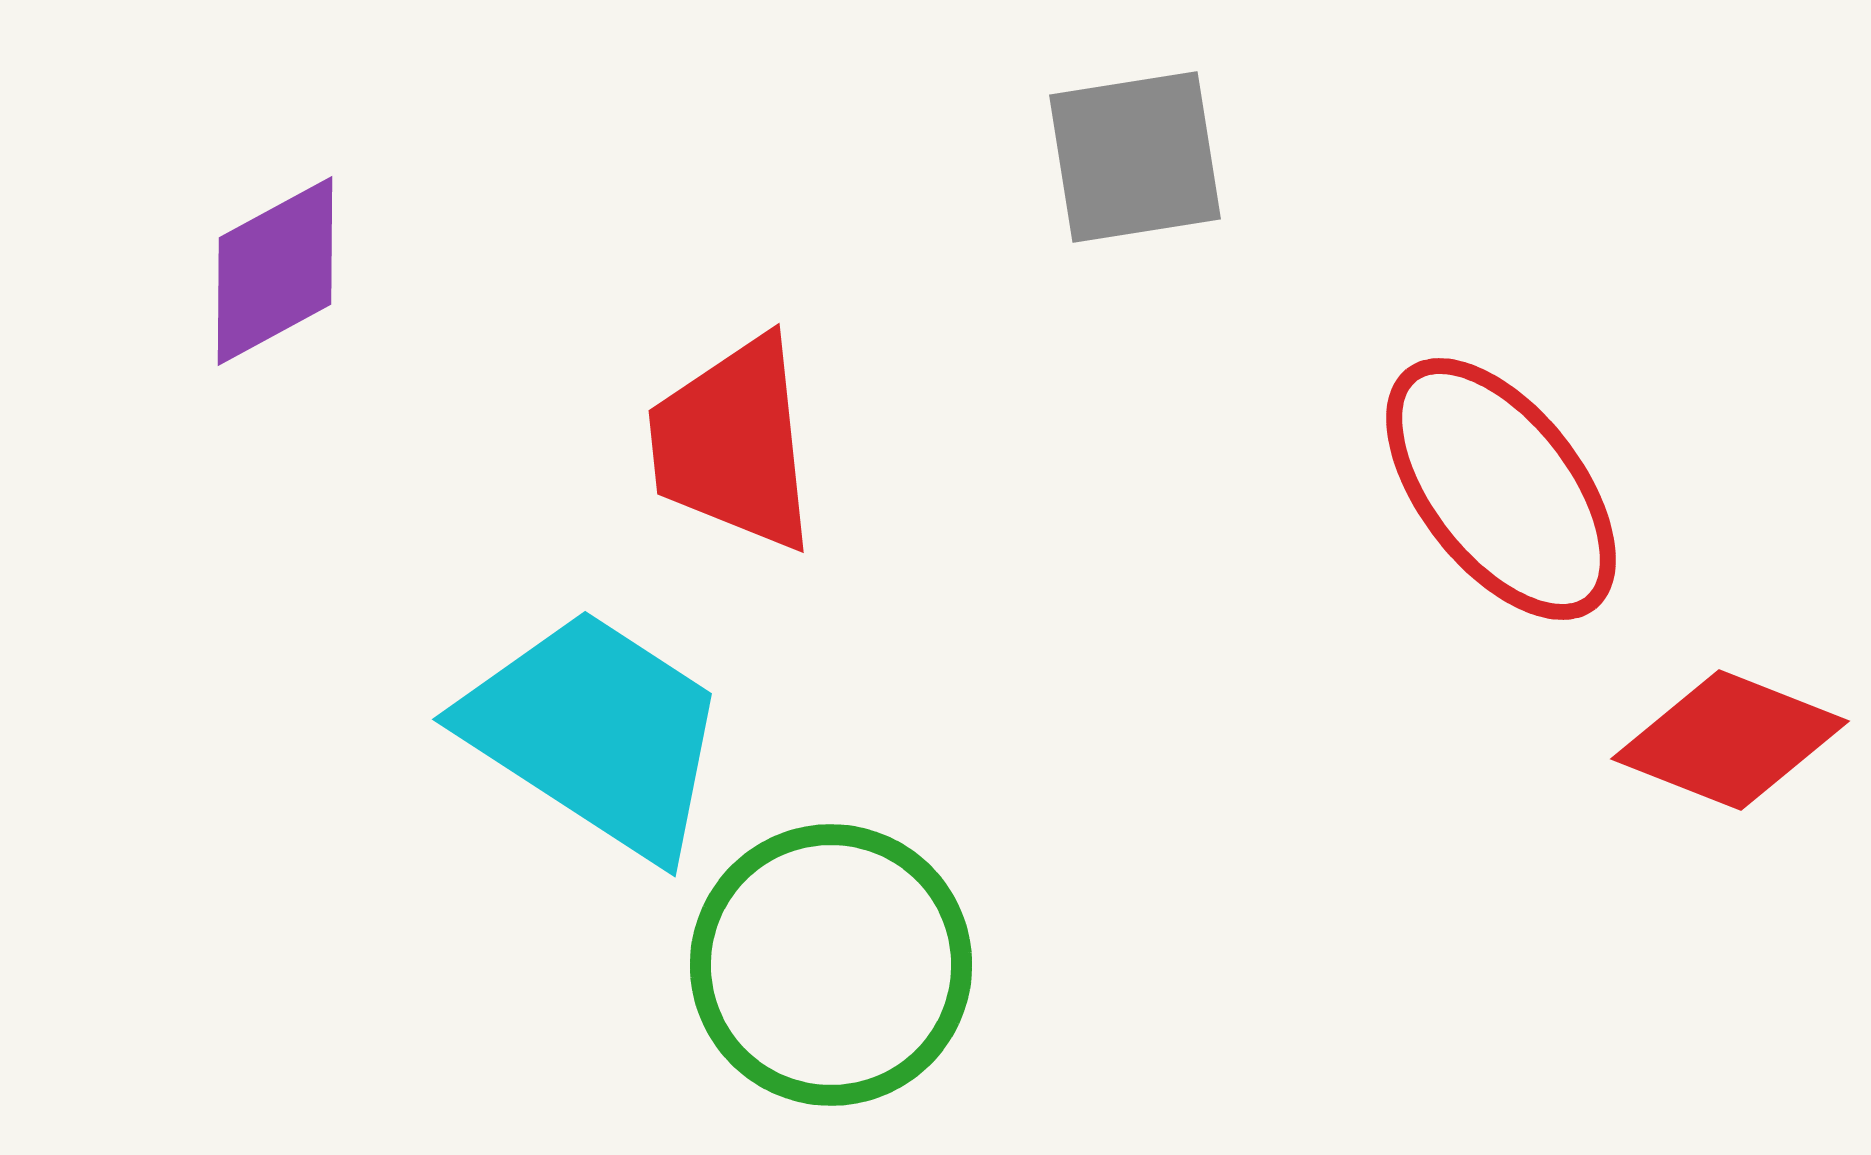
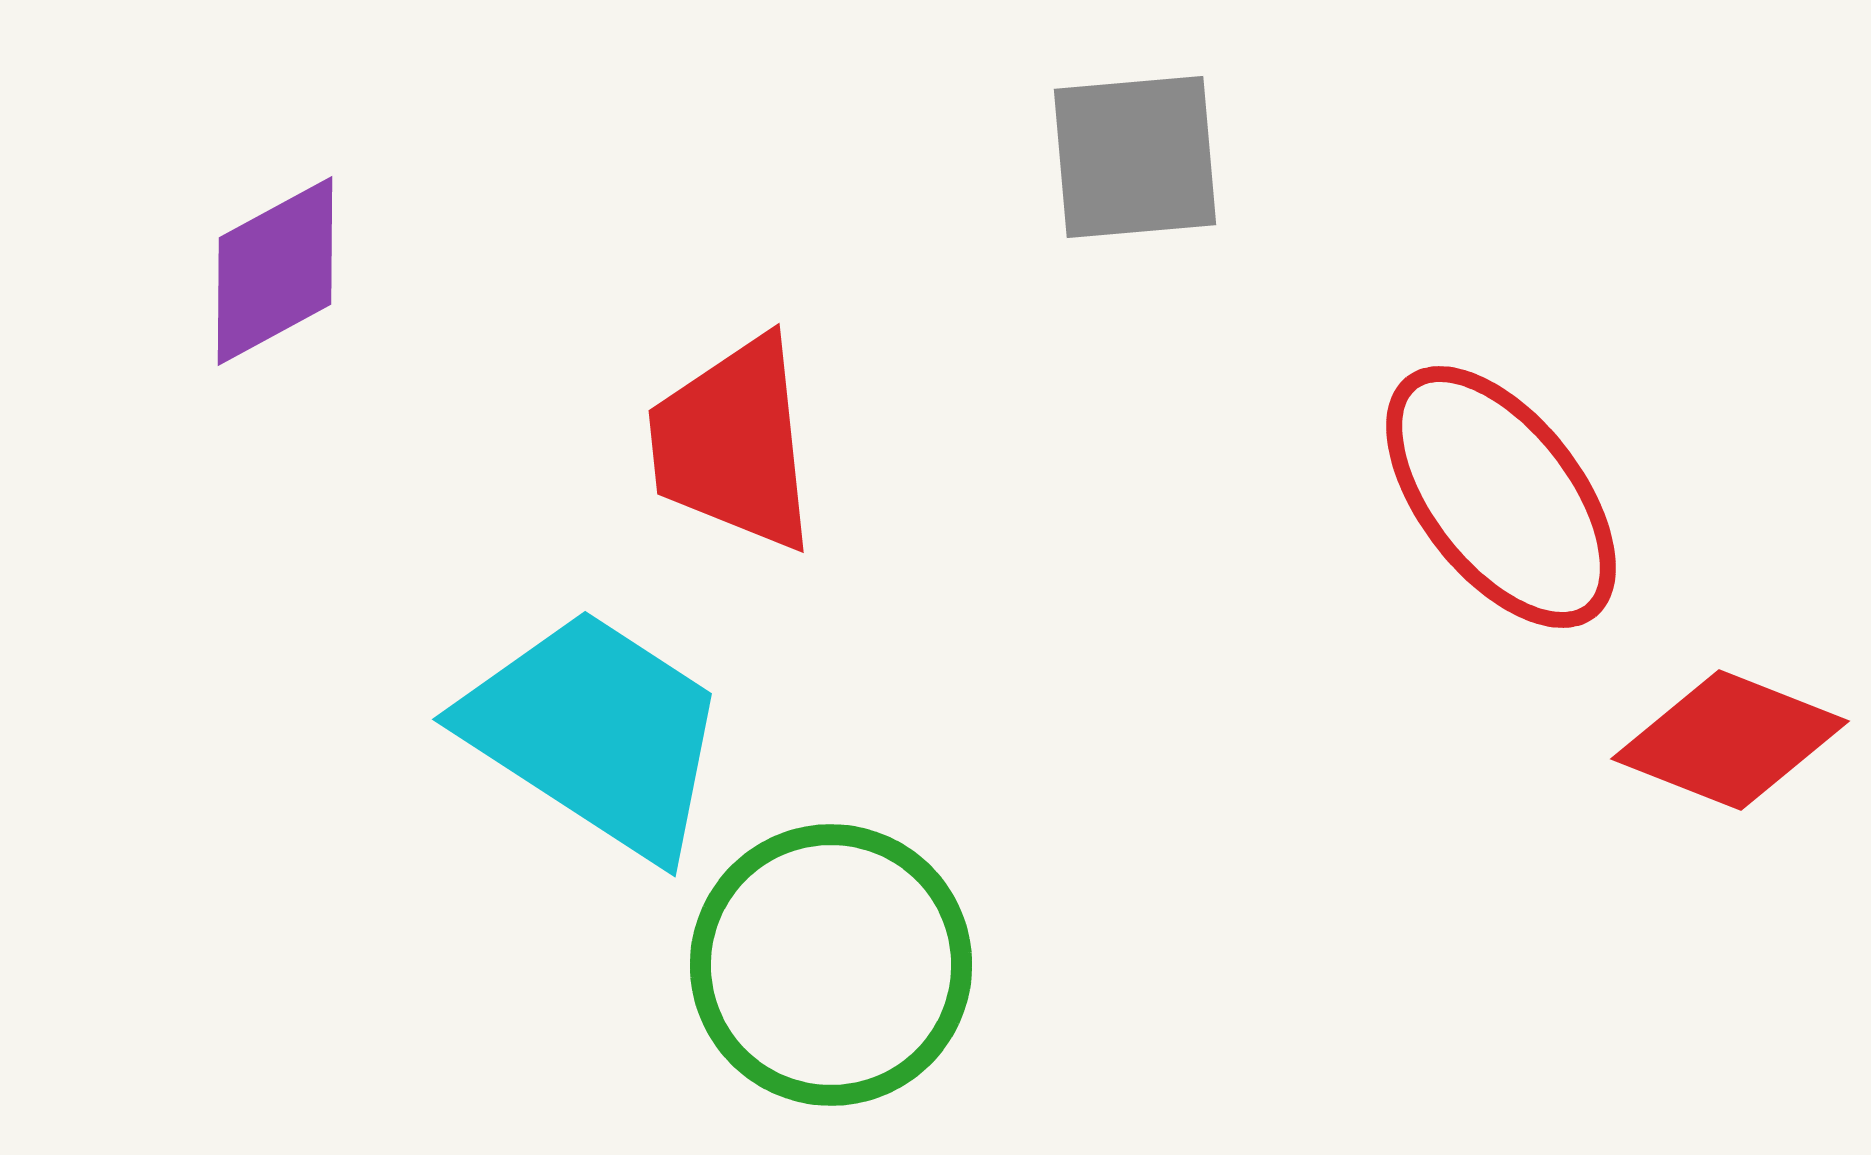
gray square: rotated 4 degrees clockwise
red ellipse: moved 8 px down
